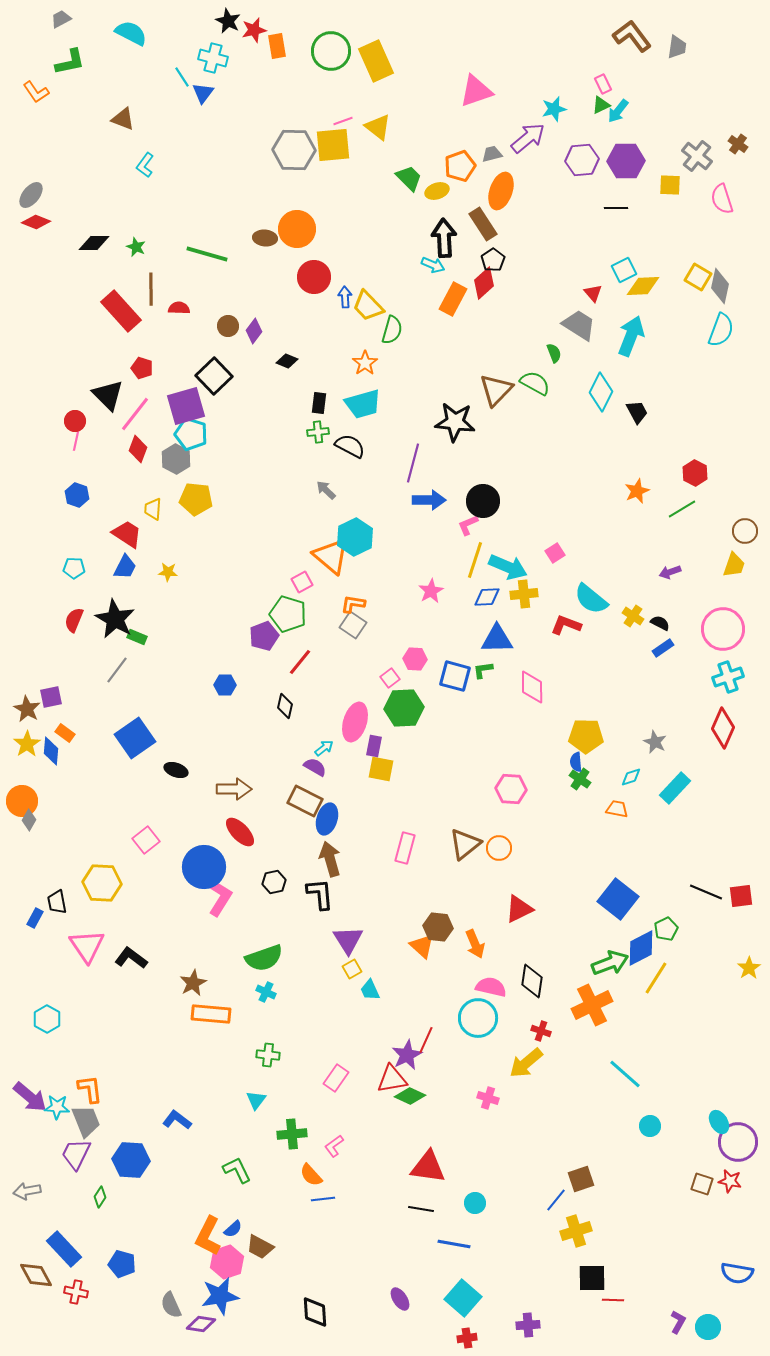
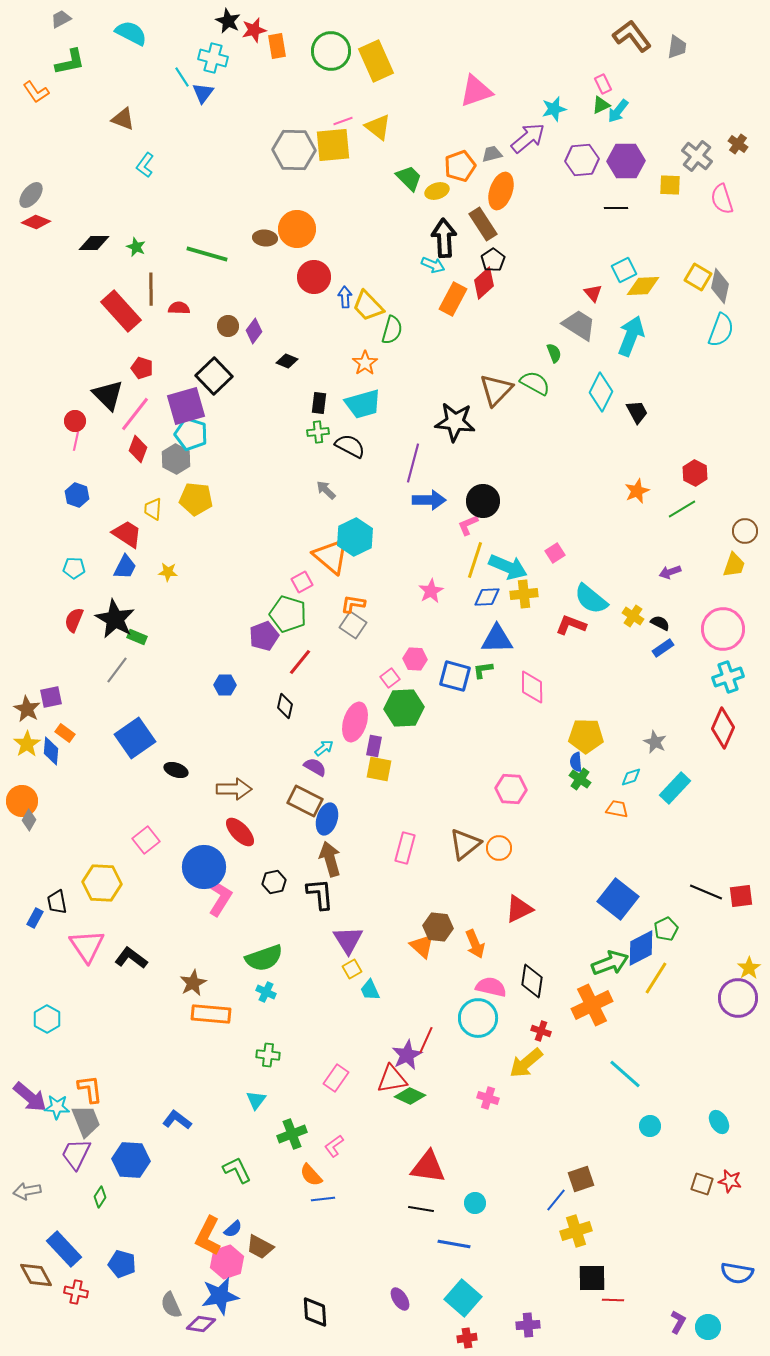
red L-shape at (566, 625): moved 5 px right
yellow square at (381, 769): moved 2 px left
green cross at (292, 1134): rotated 16 degrees counterclockwise
purple circle at (738, 1142): moved 144 px up
